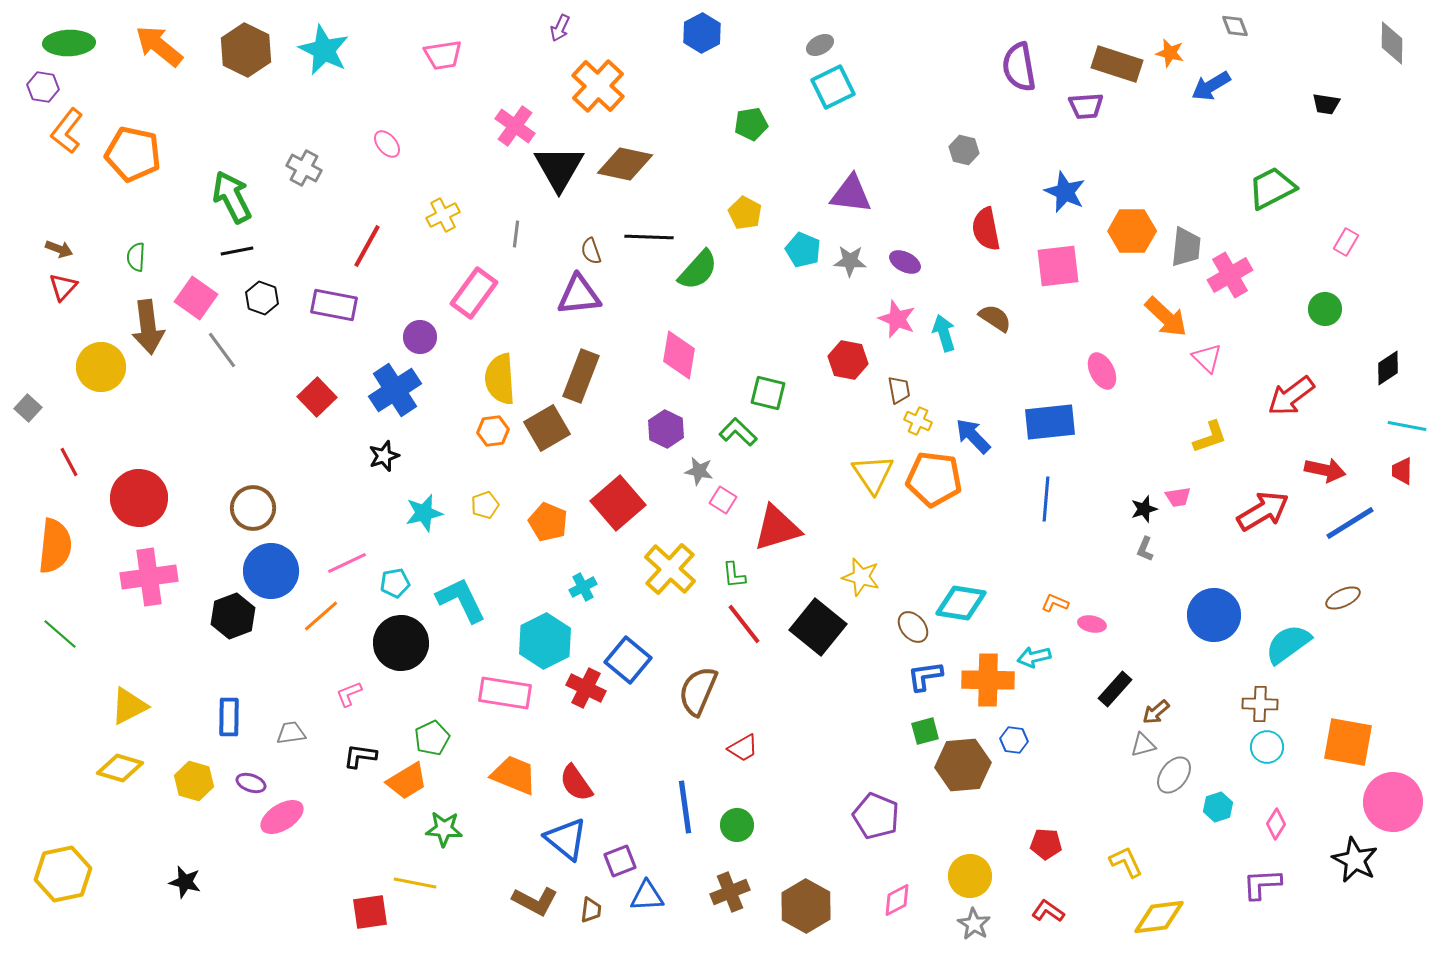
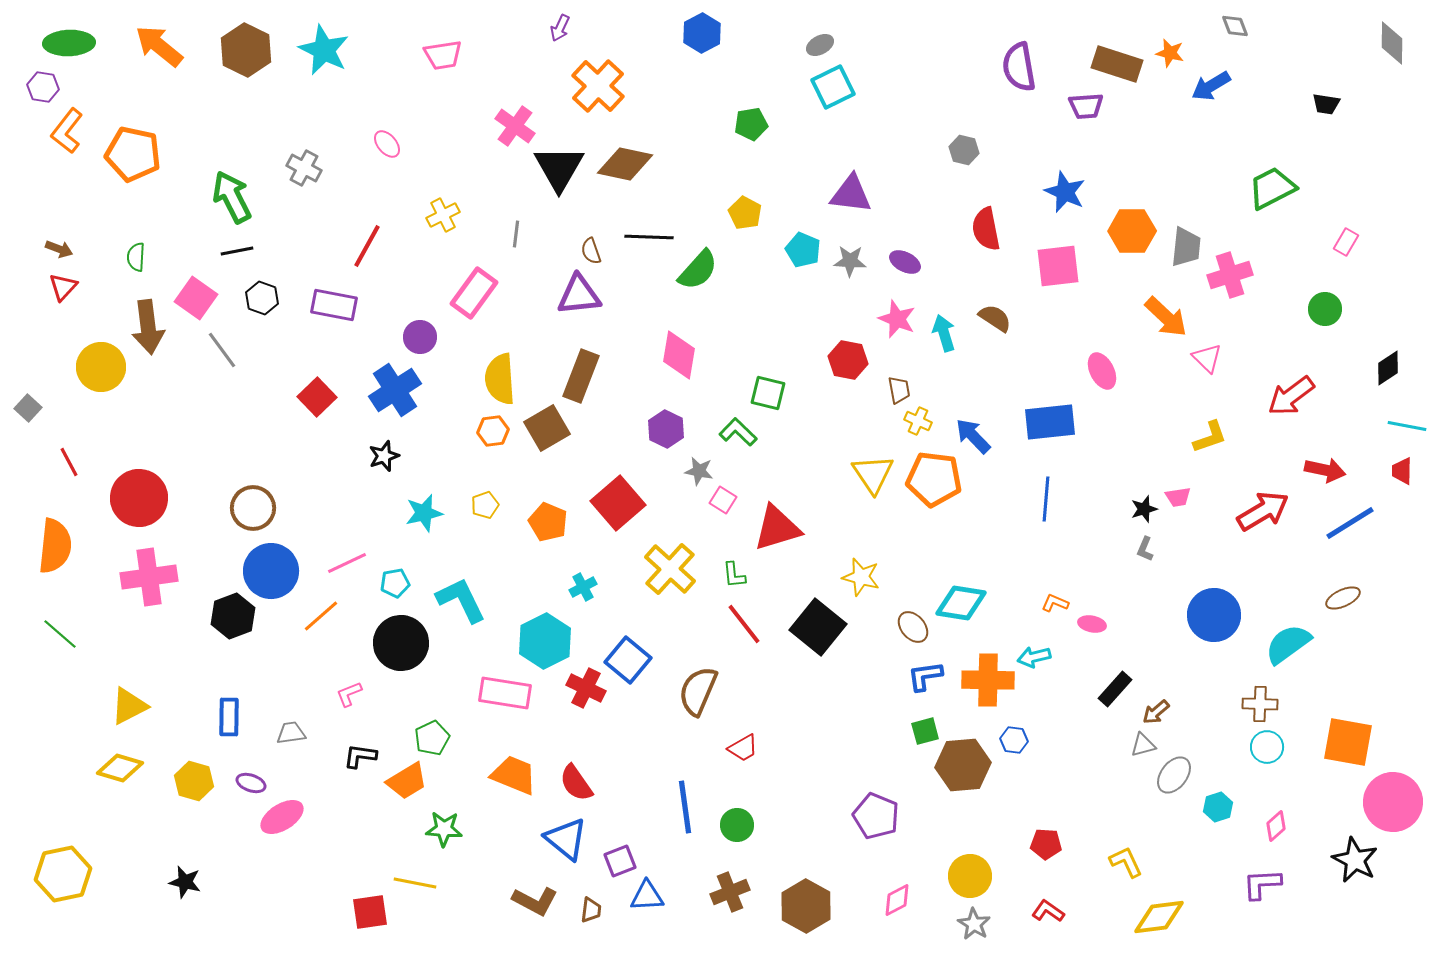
pink cross at (1230, 275): rotated 12 degrees clockwise
pink diamond at (1276, 824): moved 2 px down; rotated 16 degrees clockwise
